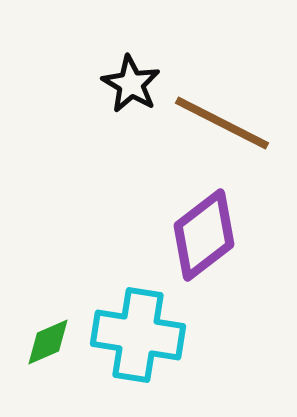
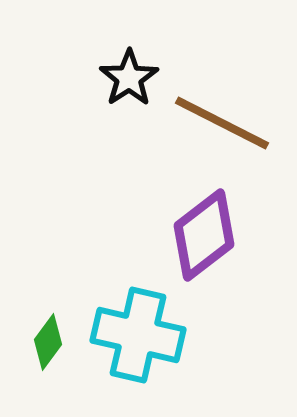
black star: moved 2 px left, 6 px up; rotated 8 degrees clockwise
cyan cross: rotated 4 degrees clockwise
green diamond: rotated 30 degrees counterclockwise
